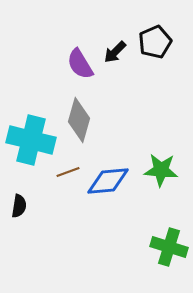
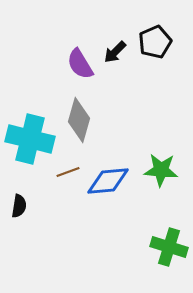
cyan cross: moved 1 px left, 1 px up
